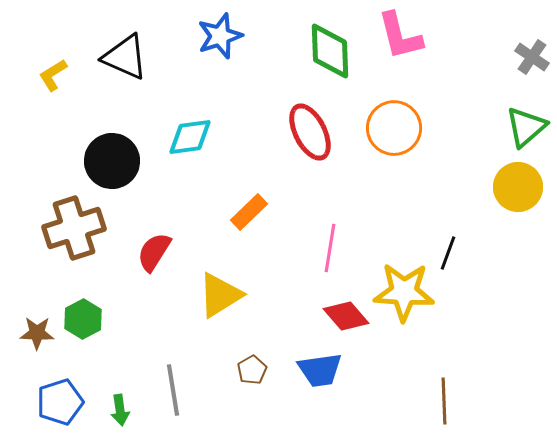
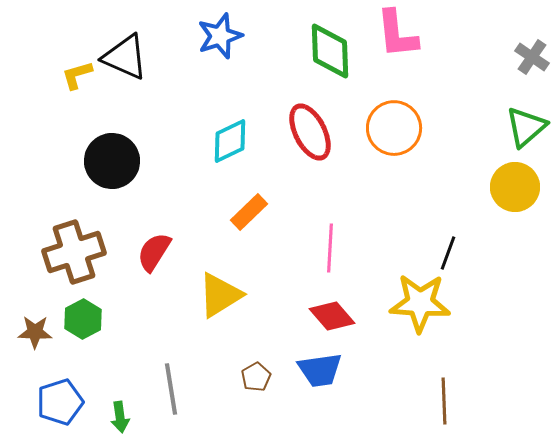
pink L-shape: moved 3 px left, 2 px up; rotated 8 degrees clockwise
yellow L-shape: moved 24 px right; rotated 16 degrees clockwise
cyan diamond: moved 40 px right, 4 px down; rotated 18 degrees counterclockwise
yellow circle: moved 3 px left
brown cross: moved 24 px down
pink line: rotated 6 degrees counterclockwise
yellow star: moved 16 px right, 11 px down
red diamond: moved 14 px left
brown star: moved 2 px left, 1 px up
brown pentagon: moved 4 px right, 7 px down
gray line: moved 2 px left, 1 px up
green arrow: moved 7 px down
